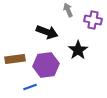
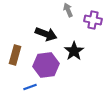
black arrow: moved 1 px left, 2 px down
black star: moved 4 px left, 1 px down
brown rectangle: moved 4 px up; rotated 66 degrees counterclockwise
